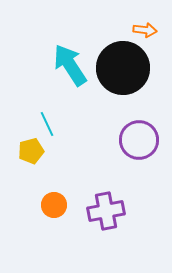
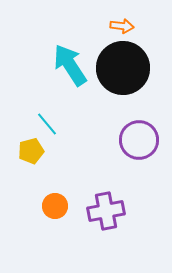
orange arrow: moved 23 px left, 4 px up
cyan line: rotated 15 degrees counterclockwise
orange circle: moved 1 px right, 1 px down
